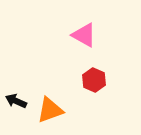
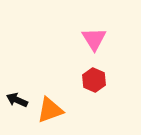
pink triangle: moved 10 px right, 4 px down; rotated 28 degrees clockwise
black arrow: moved 1 px right, 1 px up
